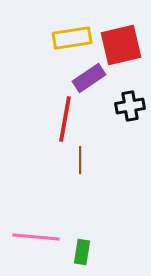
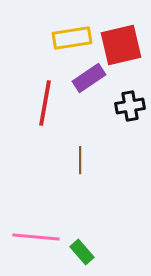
red line: moved 20 px left, 16 px up
green rectangle: rotated 50 degrees counterclockwise
